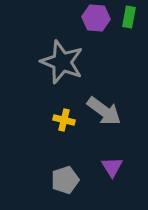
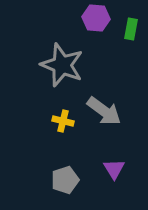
green rectangle: moved 2 px right, 12 px down
gray star: moved 3 px down
yellow cross: moved 1 px left, 1 px down
purple triangle: moved 2 px right, 2 px down
